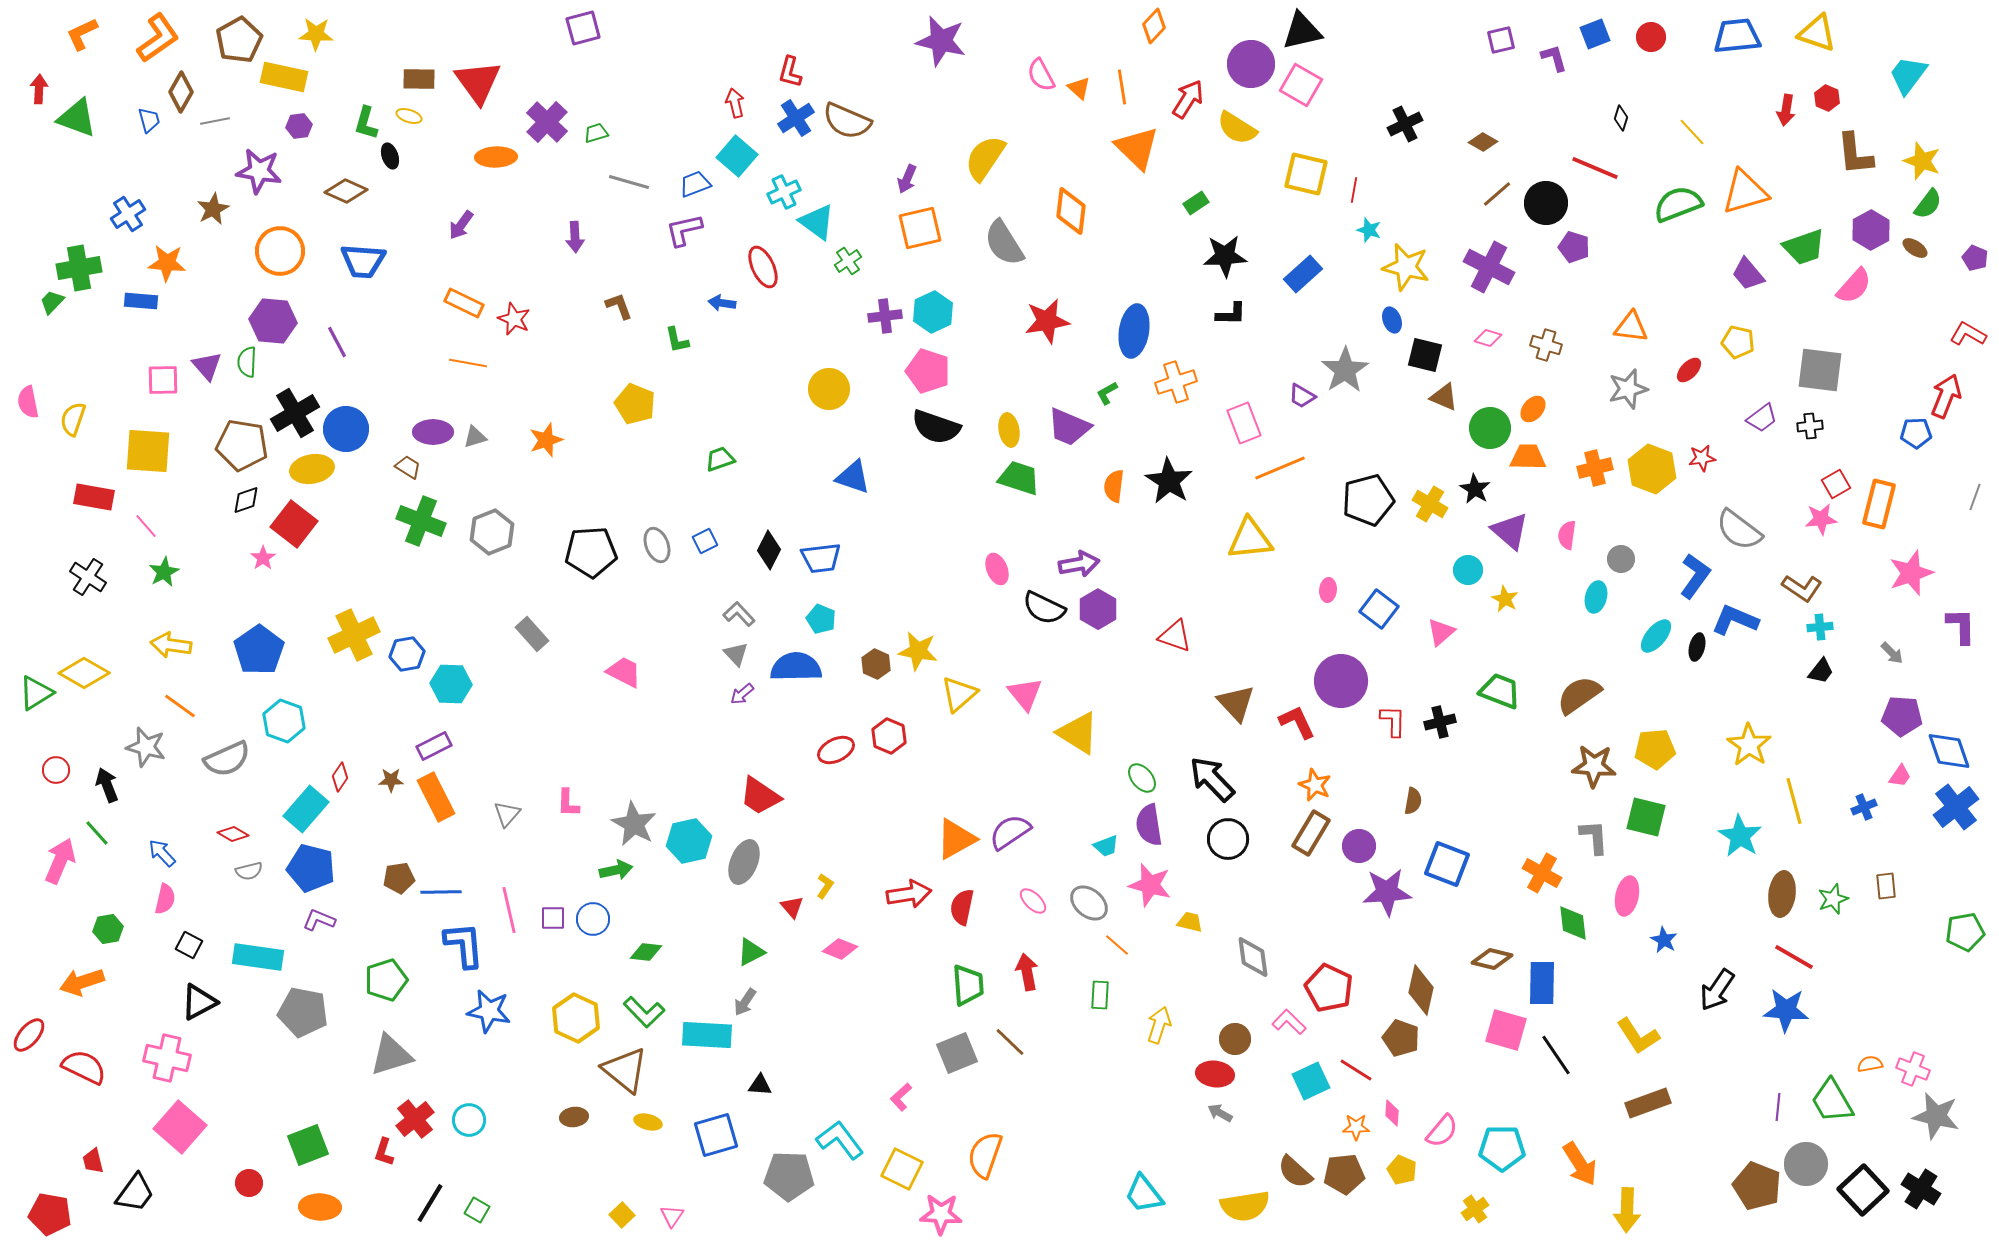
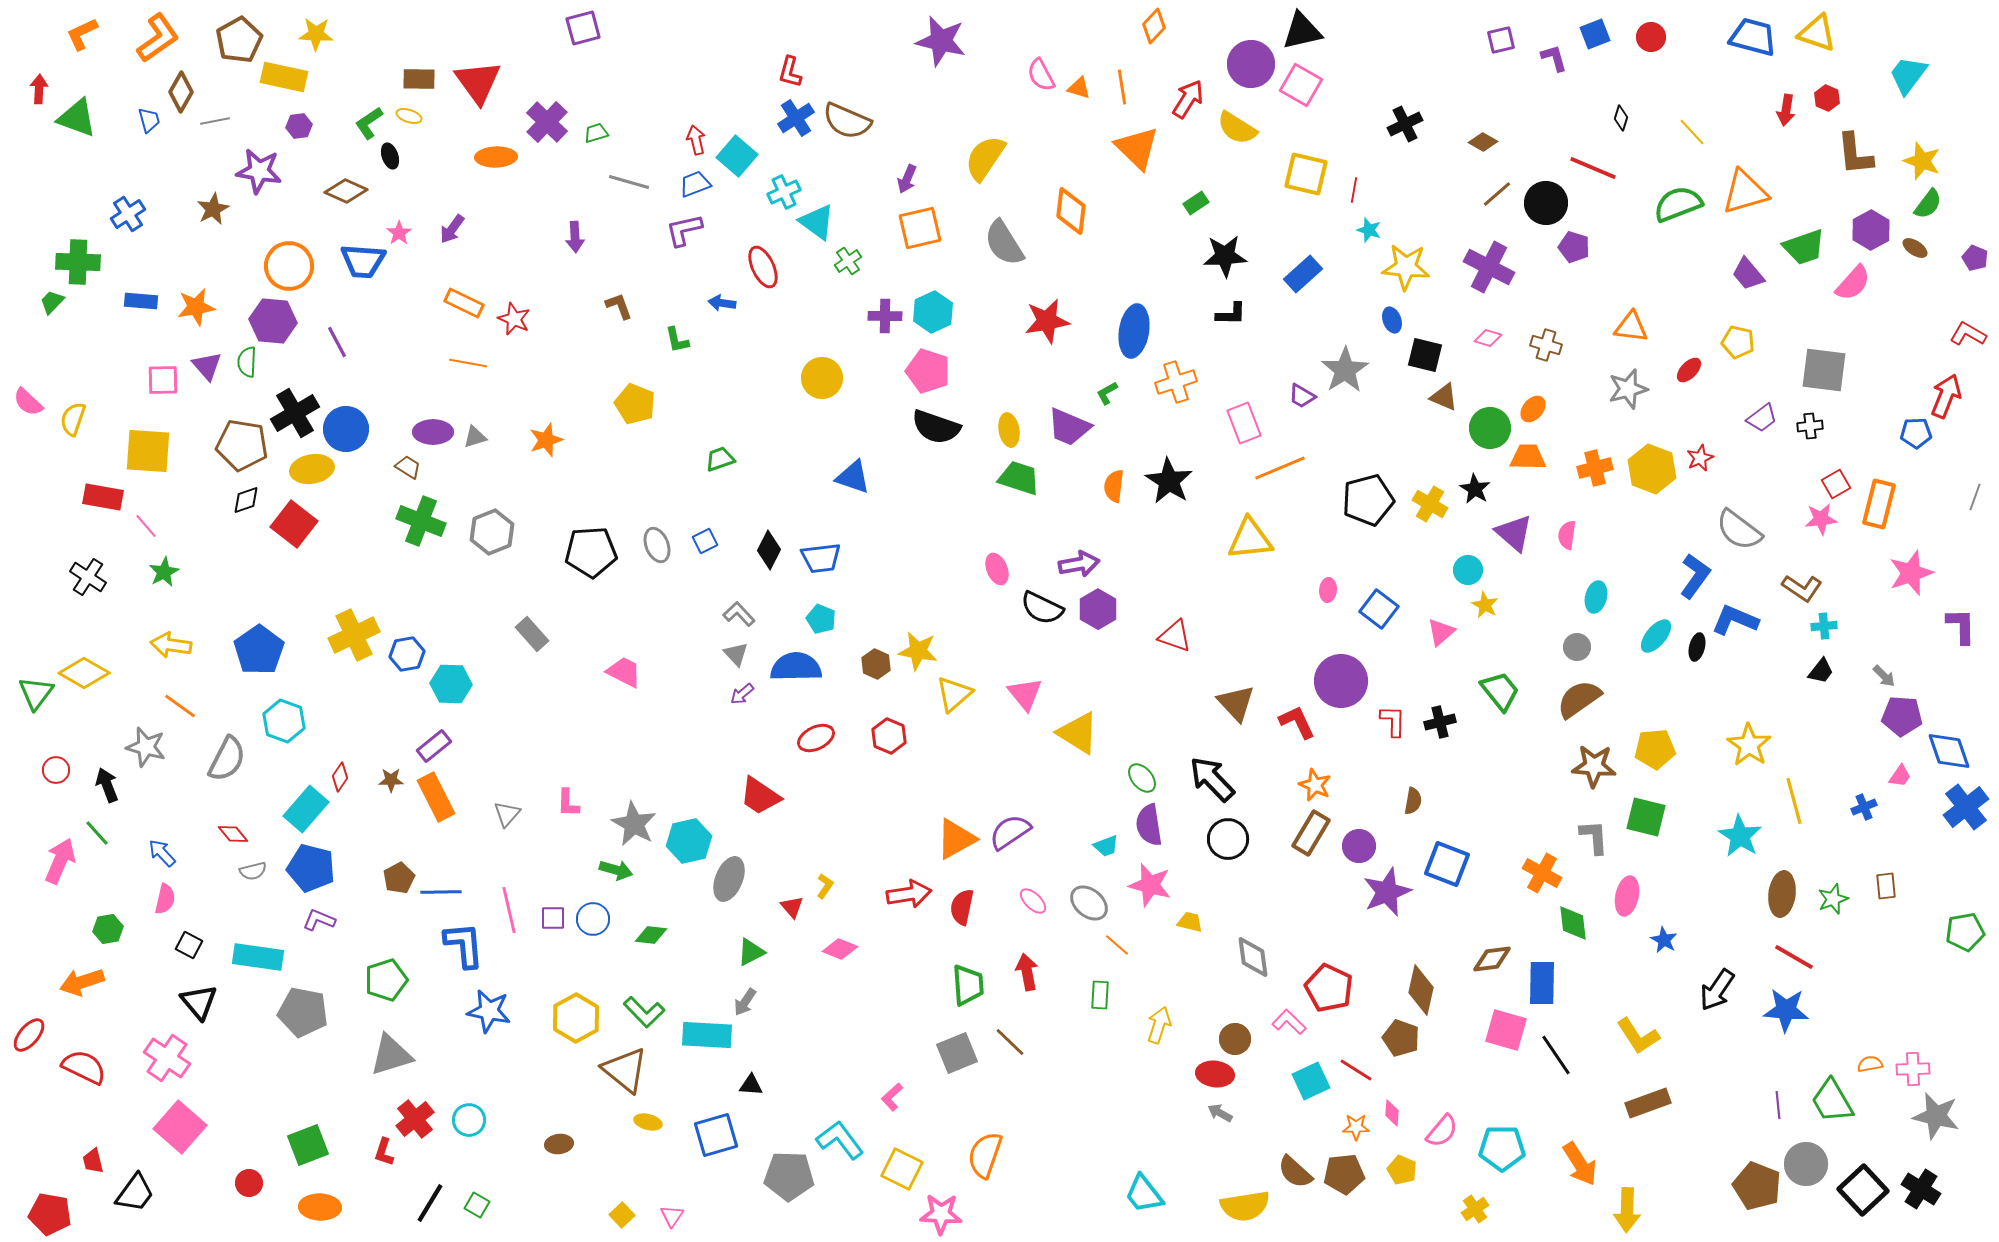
blue trapezoid at (1737, 36): moved 16 px right, 1 px down; rotated 21 degrees clockwise
orange triangle at (1079, 88): rotated 25 degrees counterclockwise
red arrow at (735, 103): moved 39 px left, 37 px down
green L-shape at (366, 123): moved 3 px right; rotated 40 degrees clockwise
red line at (1595, 168): moved 2 px left
purple arrow at (461, 225): moved 9 px left, 4 px down
orange circle at (280, 251): moved 9 px right, 15 px down
orange star at (167, 263): moved 29 px right, 44 px down; rotated 15 degrees counterclockwise
yellow star at (1406, 267): rotated 9 degrees counterclockwise
green cross at (79, 268): moved 1 px left, 6 px up; rotated 12 degrees clockwise
pink semicircle at (1854, 286): moved 1 px left, 3 px up
purple cross at (885, 316): rotated 8 degrees clockwise
gray square at (1820, 370): moved 4 px right
yellow circle at (829, 389): moved 7 px left, 11 px up
pink semicircle at (28, 402): rotated 36 degrees counterclockwise
red star at (1702, 458): moved 2 px left; rotated 16 degrees counterclockwise
red rectangle at (94, 497): moved 9 px right
purple triangle at (1510, 531): moved 4 px right, 2 px down
pink star at (263, 558): moved 136 px right, 325 px up
gray circle at (1621, 559): moved 44 px left, 88 px down
yellow star at (1505, 599): moved 20 px left, 6 px down
black semicircle at (1044, 608): moved 2 px left
cyan cross at (1820, 627): moved 4 px right, 1 px up
gray arrow at (1892, 653): moved 8 px left, 23 px down
green trapezoid at (1500, 691): rotated 30 degrees clockwise
green triangle at (36, 693): rotated 21 degrees counterclockwise
yellow triangle at (959, 694): moved 5 px left
brown semicircle at (1579, 695): moved 4 px down
purple rectangle at (434, 746): rotated 12 degrees counterclockwise
red ellipse at (836, 750): moved 20 px left, 12 px up
gray semicircle at (227, 759): rotated 39 degrees counterclockwise
blue cross at (1956, 807): moved 10 px right
red diamond at (233, 834): rotated 20 degrees clockwise
gray ellipse at (744, 862): moved 15 px left, 17 px down
green arrow at (616, 870): rotated 28 degrees clockwise
gray semicircle at (249, 871): moved 4 px right
brown pentagon at (399, 878): rotated 20 degrees counterclockwise
purple star at (1387, 892): rotated 18 degrees counterclockwise
green diamond at (646, 952): moved 5 px right, 17 px up
brown diamond at (1492, 959): rotated 21 degrees counterclockwise
black triangle at (199, 1002): rotated 42 degrees counterclockwise
yellow hexagon at (576, 1018): rotated 6 degrees clockwise
pink cross at (167, 1058): rotated 21 degrees clockwise
pink cross at (1913, 1069): rotated 24 degrees counterclockwise
black triangle at (760, 1085): moved 9 px left
pink L-shape at (901, 1097): moved 9 px left
purple line at (1778, 1107): moved 2 px up; rotated 12 degrees counterclockwise
brown ellipse at (574, 1117): moved 15 px left, 27 px down
green square at (477, 1210): moved 5 px up
